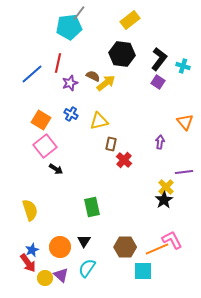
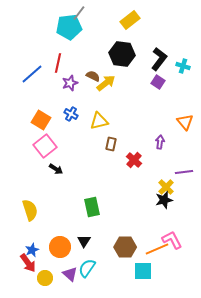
red cross: moved 10 px right
black star: rotated 18 degrees clockwise
purple triangle: moved 9 px right, 1 px up
